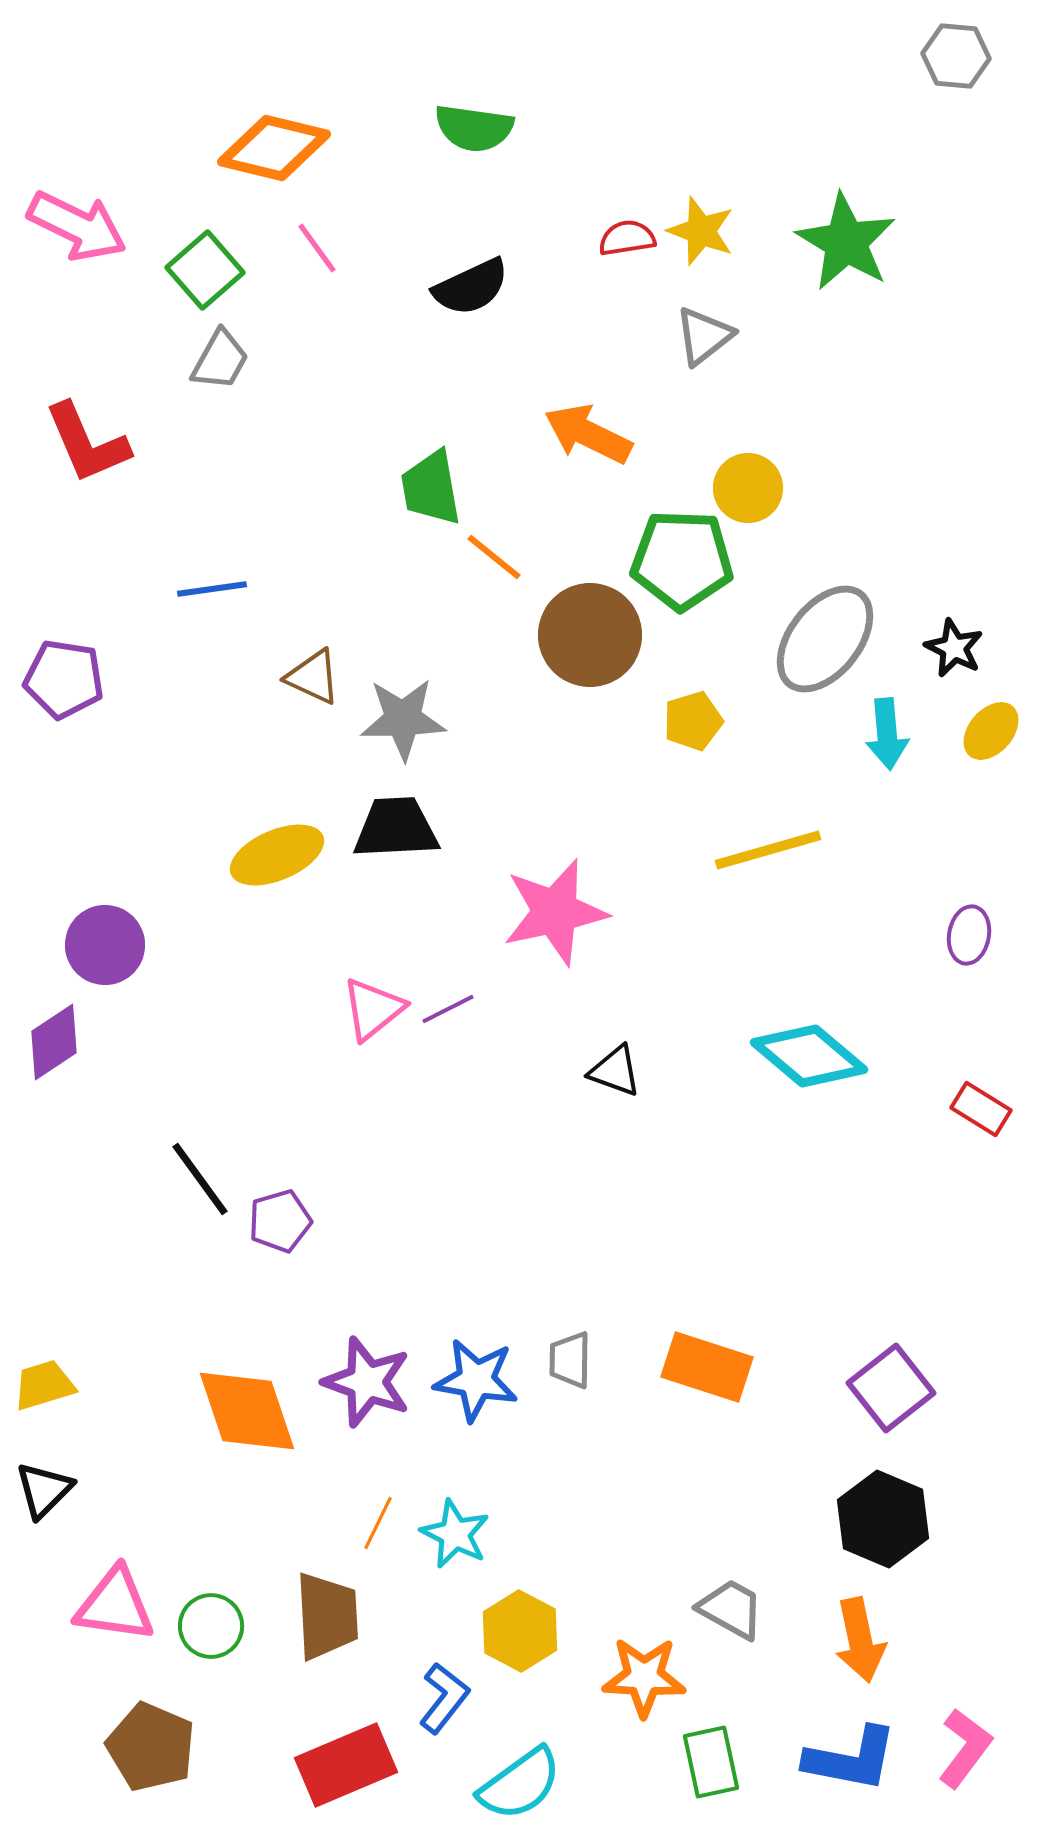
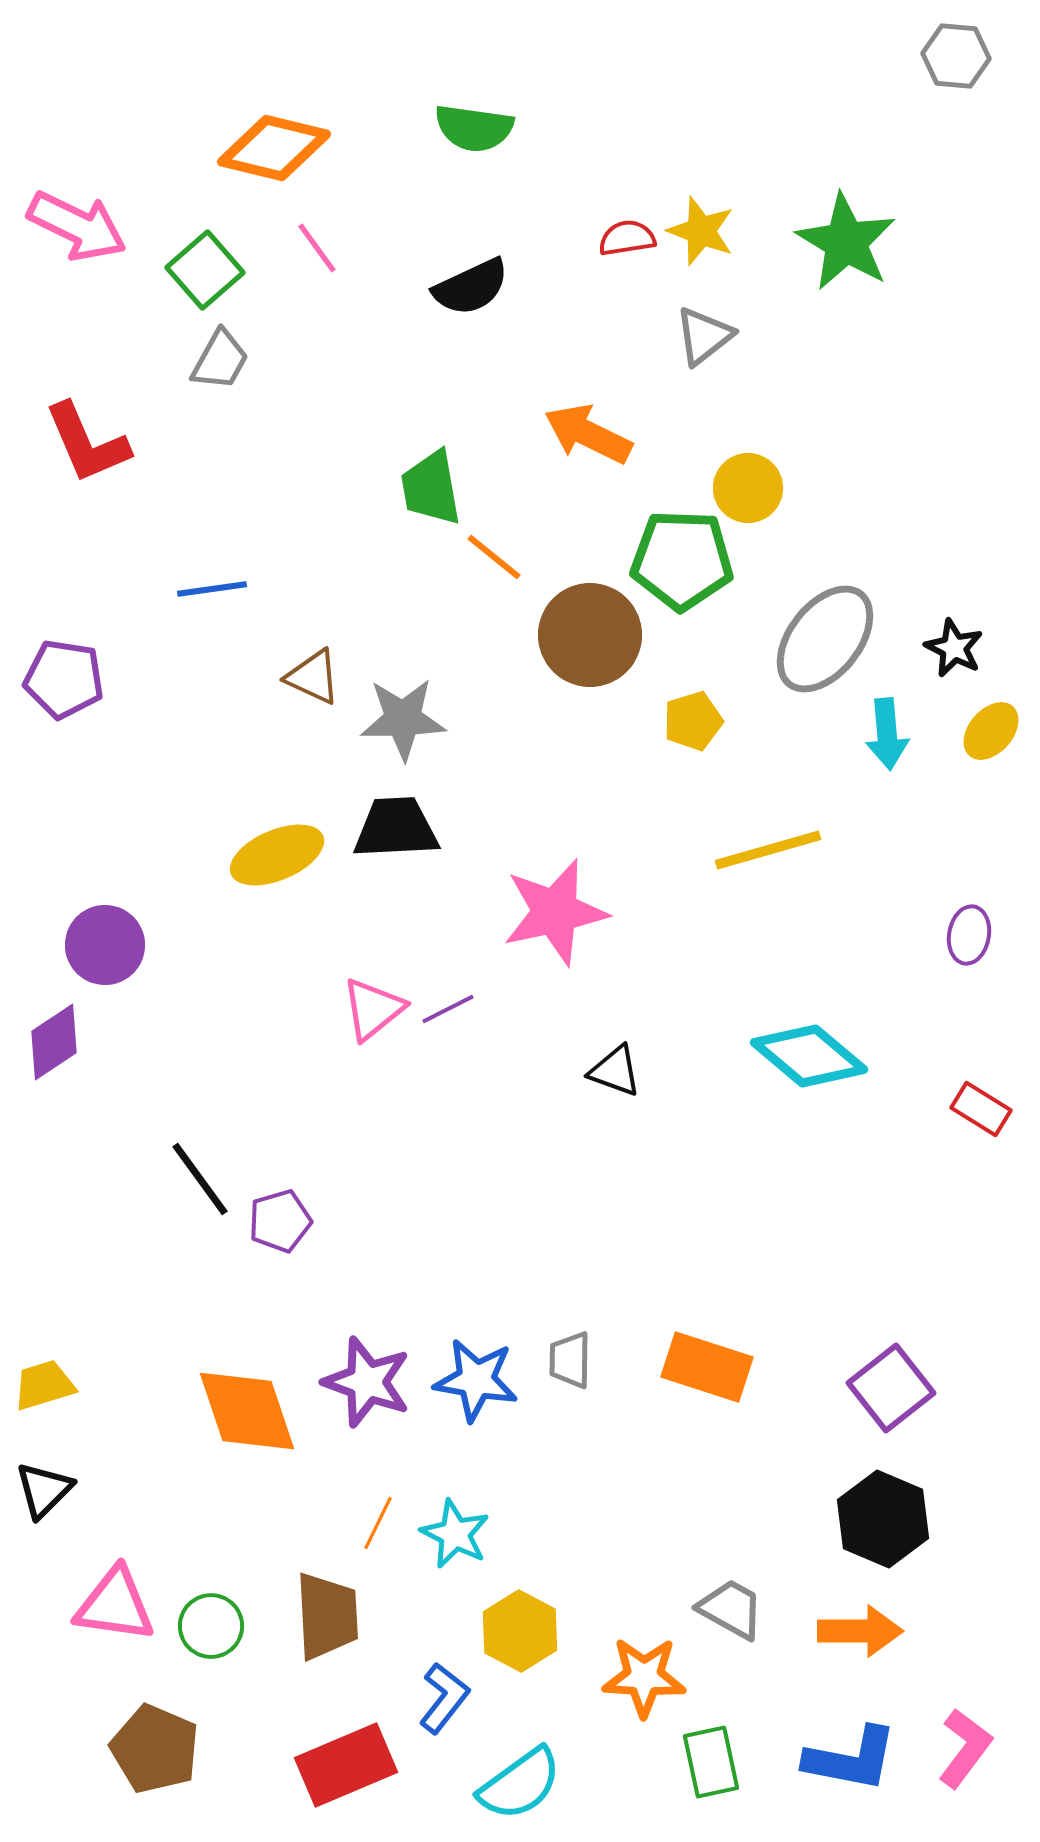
orange arrow at (860, 1640): moved 9 px up; rotated 78 degrees counterclockwise
brown pentagon at (151, 1747): moved 4 px right, 2 px down
